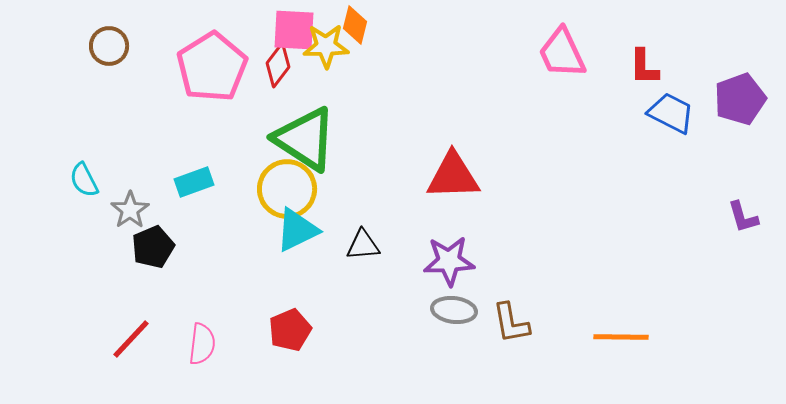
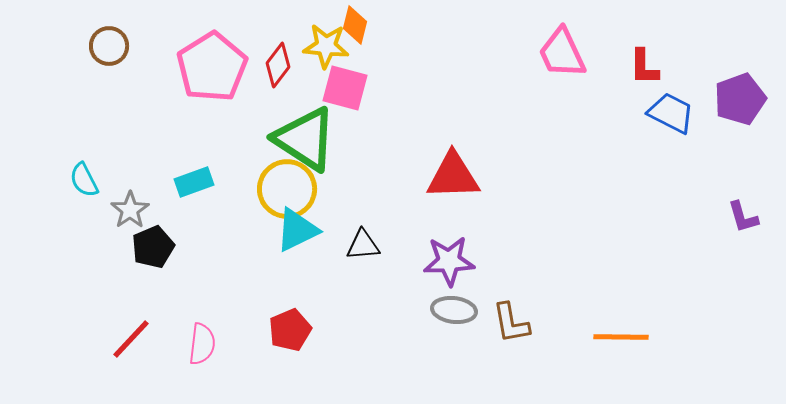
pink square: moved 51 px right, 58 px down; rotated 12 degrees clockwise
yellow star: rotated 6 degrees clockwise
